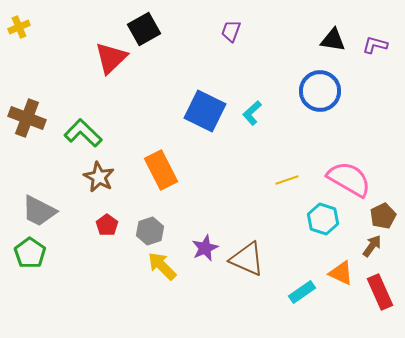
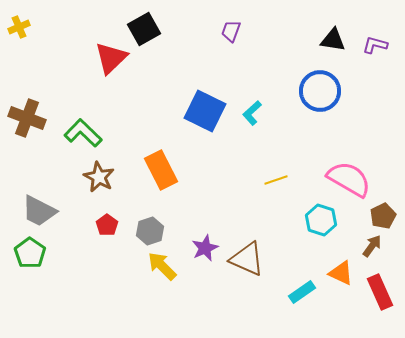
yellow line: moved 11 px left
cyan hexagon: moved 2 px left, 1 px down
